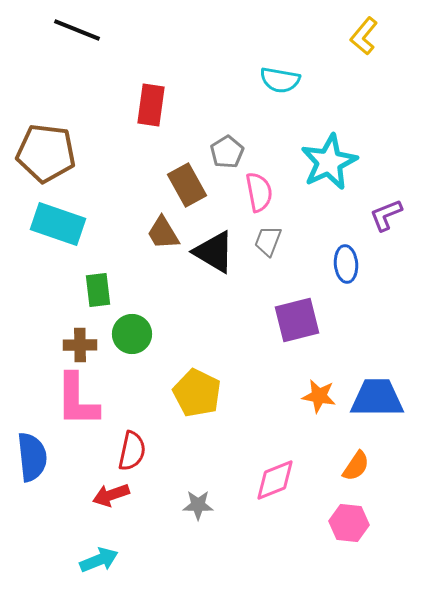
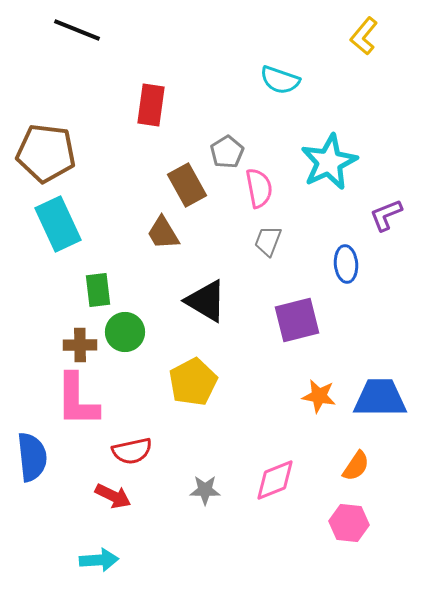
cyan semicircle: rotated 9 degrees clockwise
pink semicircle: moved 4 px up
cyan rectangle: rotated 46 degrees clockwise
black triangle: moved 8 px left, 49 px down
green circle: moved 7 px left, 2 px up
yellow pentagon: moved 4 px left, 11 px up; rotated 18 degrees clockwise
blue trapezoid: moved 3 px right
red semicircle: rotated 66 degrees clockwise
red arrow: moved 2 px right, 1 px down; rotated 135 degrees counterclockwise
gray star: moved 7 px right, 15 px up
cyan arrow: rotated 18 degrees clockwise
